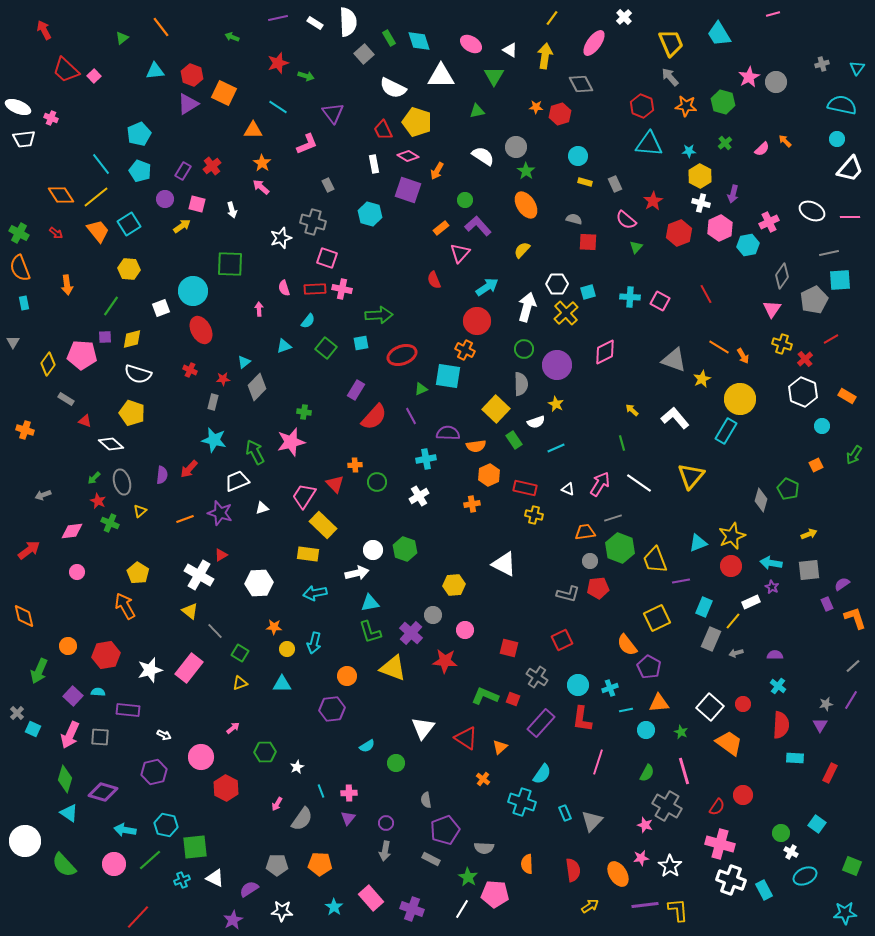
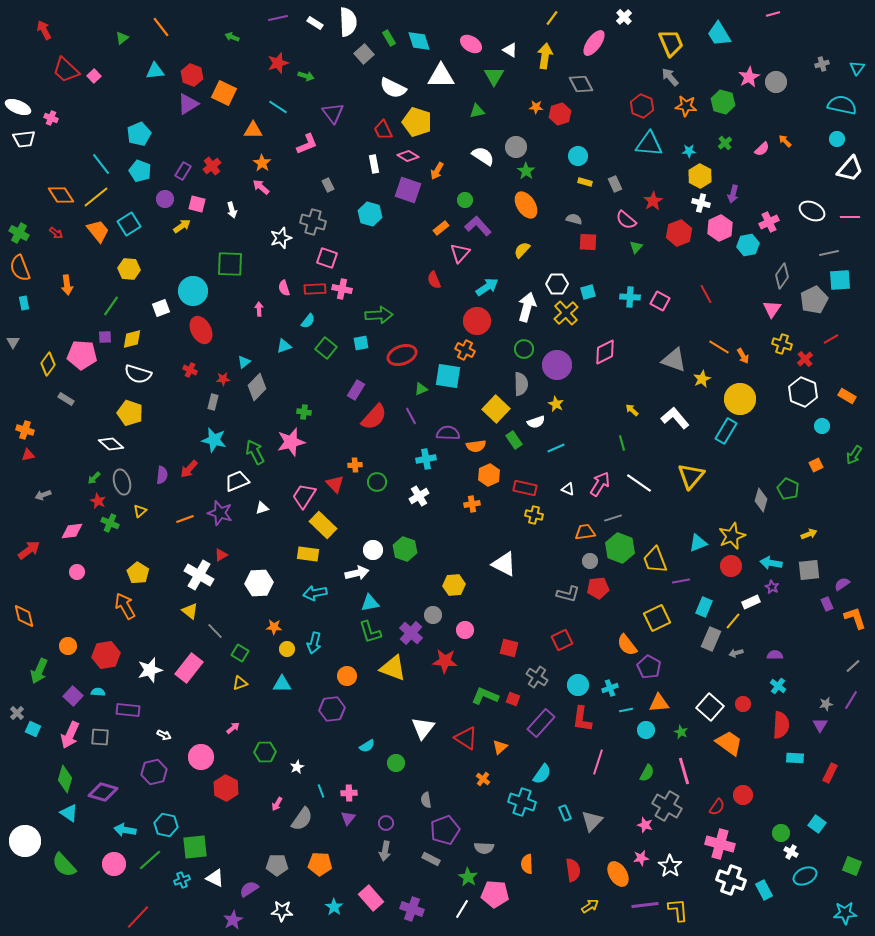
yellow pentagon at (132, 413): moved 2 px left
red triangle at (85, 421): moved 57 px left, 34 px down; rotated 32 degrees counterclockwise
